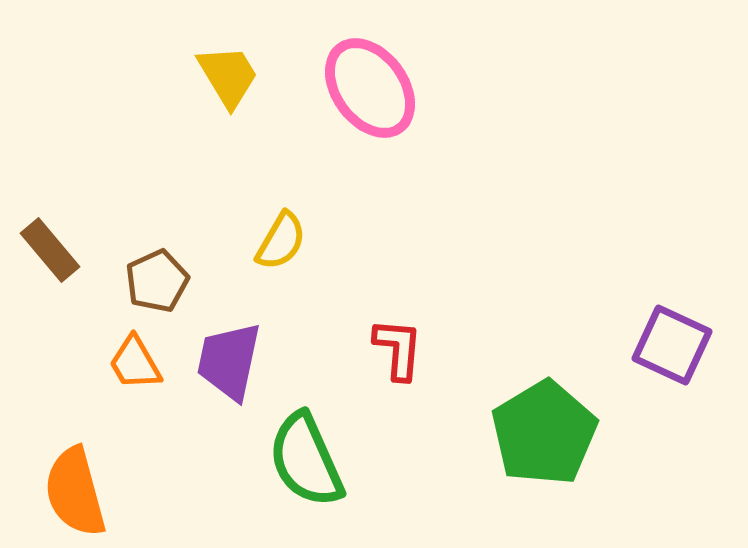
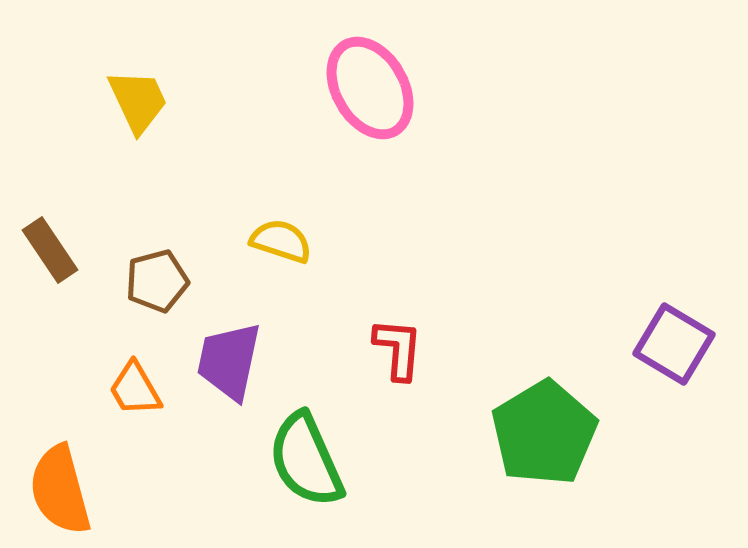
yellow trapezoid: moved 90 px left, 25 px down; rotated 6 degrees clockwise
pink ellipse: rotated 6 degrees clockwise
yellow semicircle: rotated 102 degrees counterclockwise
brown rectangle: rotated 6 degrees clockwise
brown pentagon: rotated 10 degrees clockwise
purple square: moved 2 px right, 1 px up; rotated 6 degrees clockwise
orange trapezoid: moved 26 px down
orange semicircle: moved 15 px left, 2 px up
